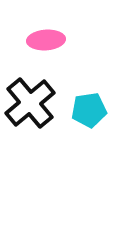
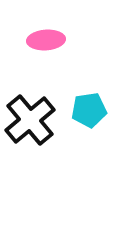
black cross: moved 17 px down
